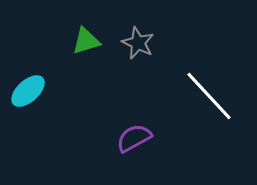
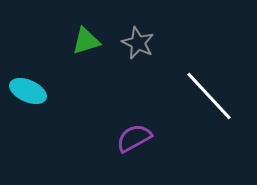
cyan ellipse: rotated 66 degrees clockwise
